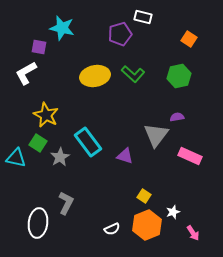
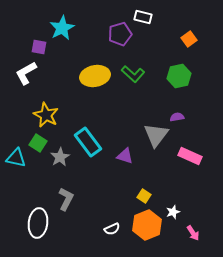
cyan star: rotated 30 degrees clockwise
orange square: rotated 21 degrees clockwise
gray L-shape: moved 4 px up
